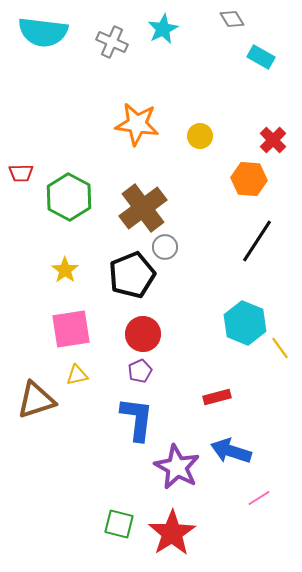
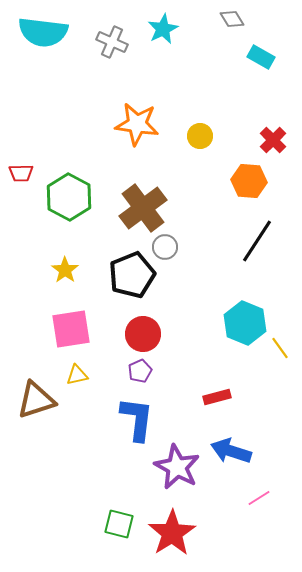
orange hexagon: moved 2 px down
